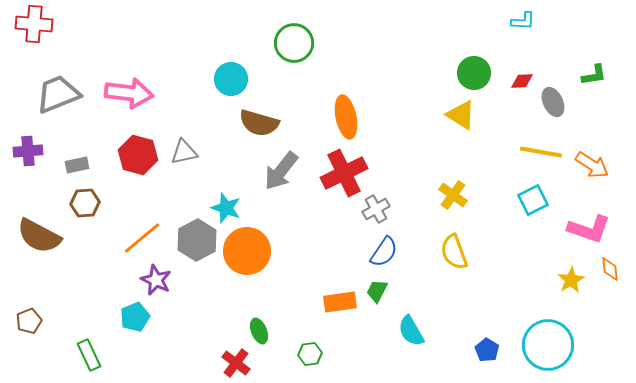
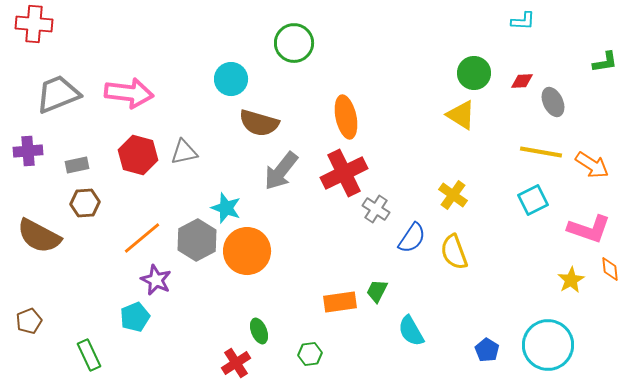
green L-shape at (594, 75): moved 11 px right, 13 px up
gray cross at (376, 209): rotated 28 degrees counterclockwise
blue semicircle at (384, 252): moved 28 px right, 14 px up
red cross at (236, 363): rotated 20 degrees clockwise
